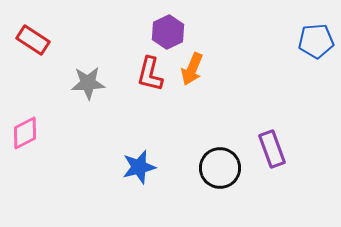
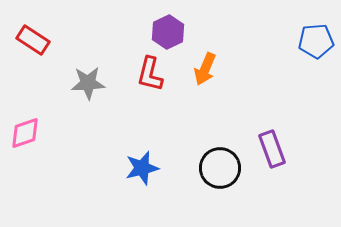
orange arrow: moved 13 px right
pink diamond: rotated 8 degrees clockwise
blue star: moved 3 px right, 1 px down
